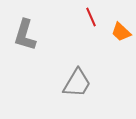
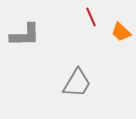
gray L-shape: rotated 108 degrees counterclockwise
